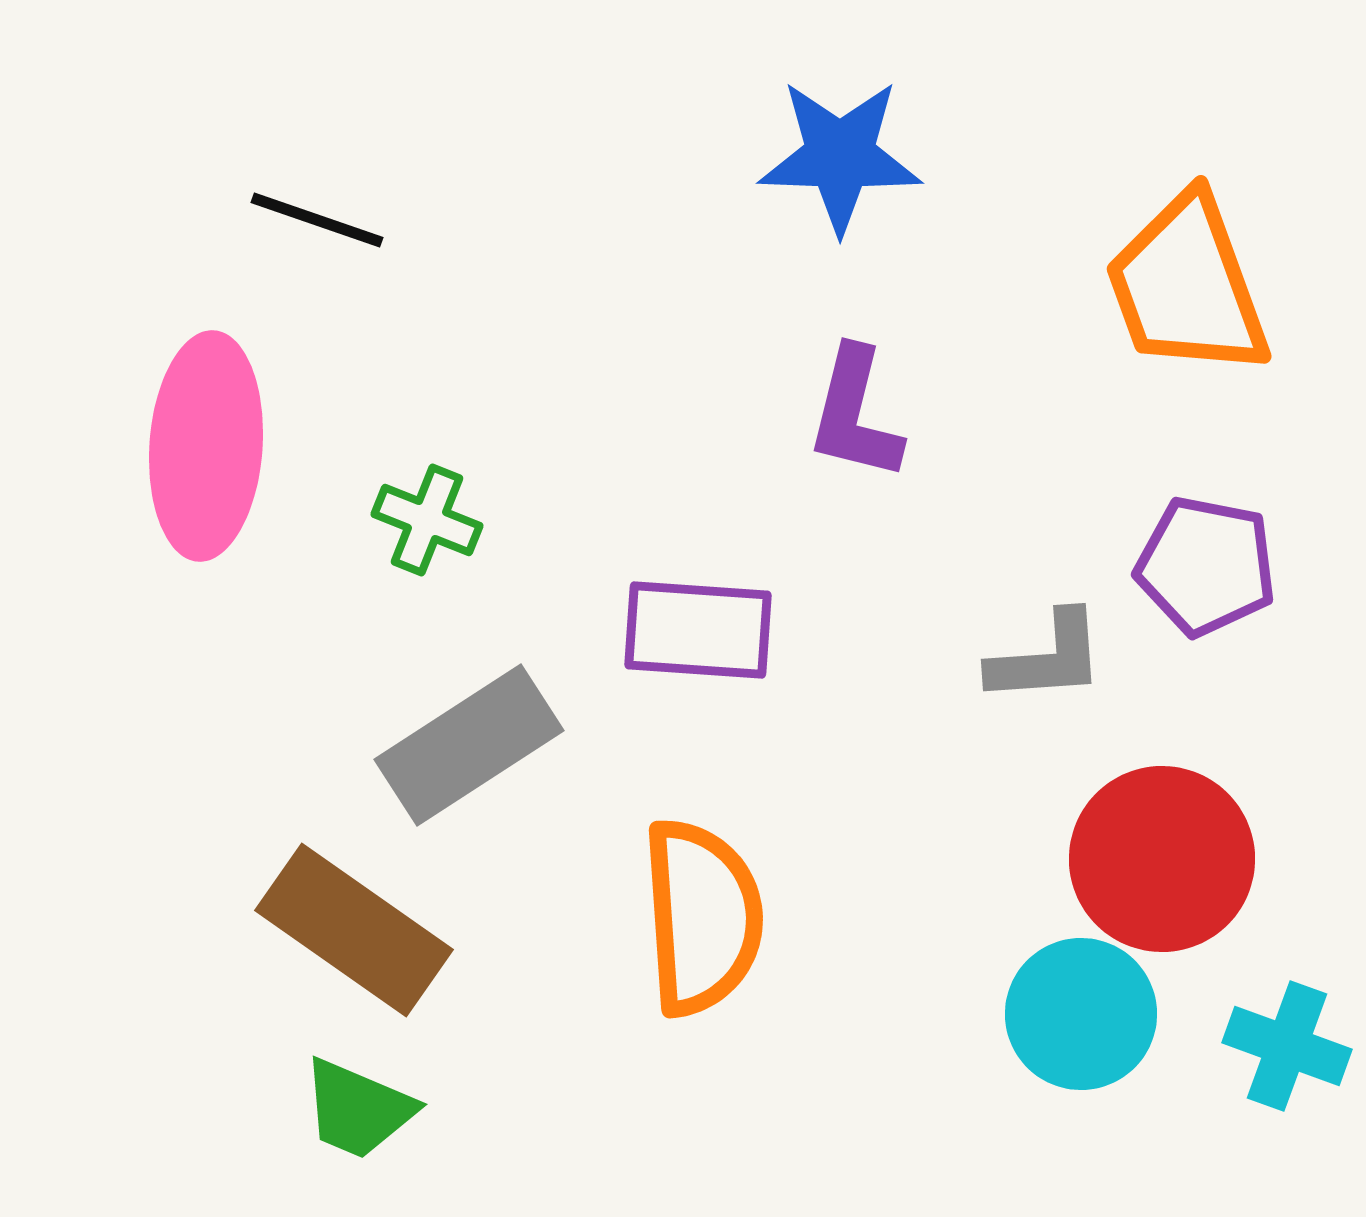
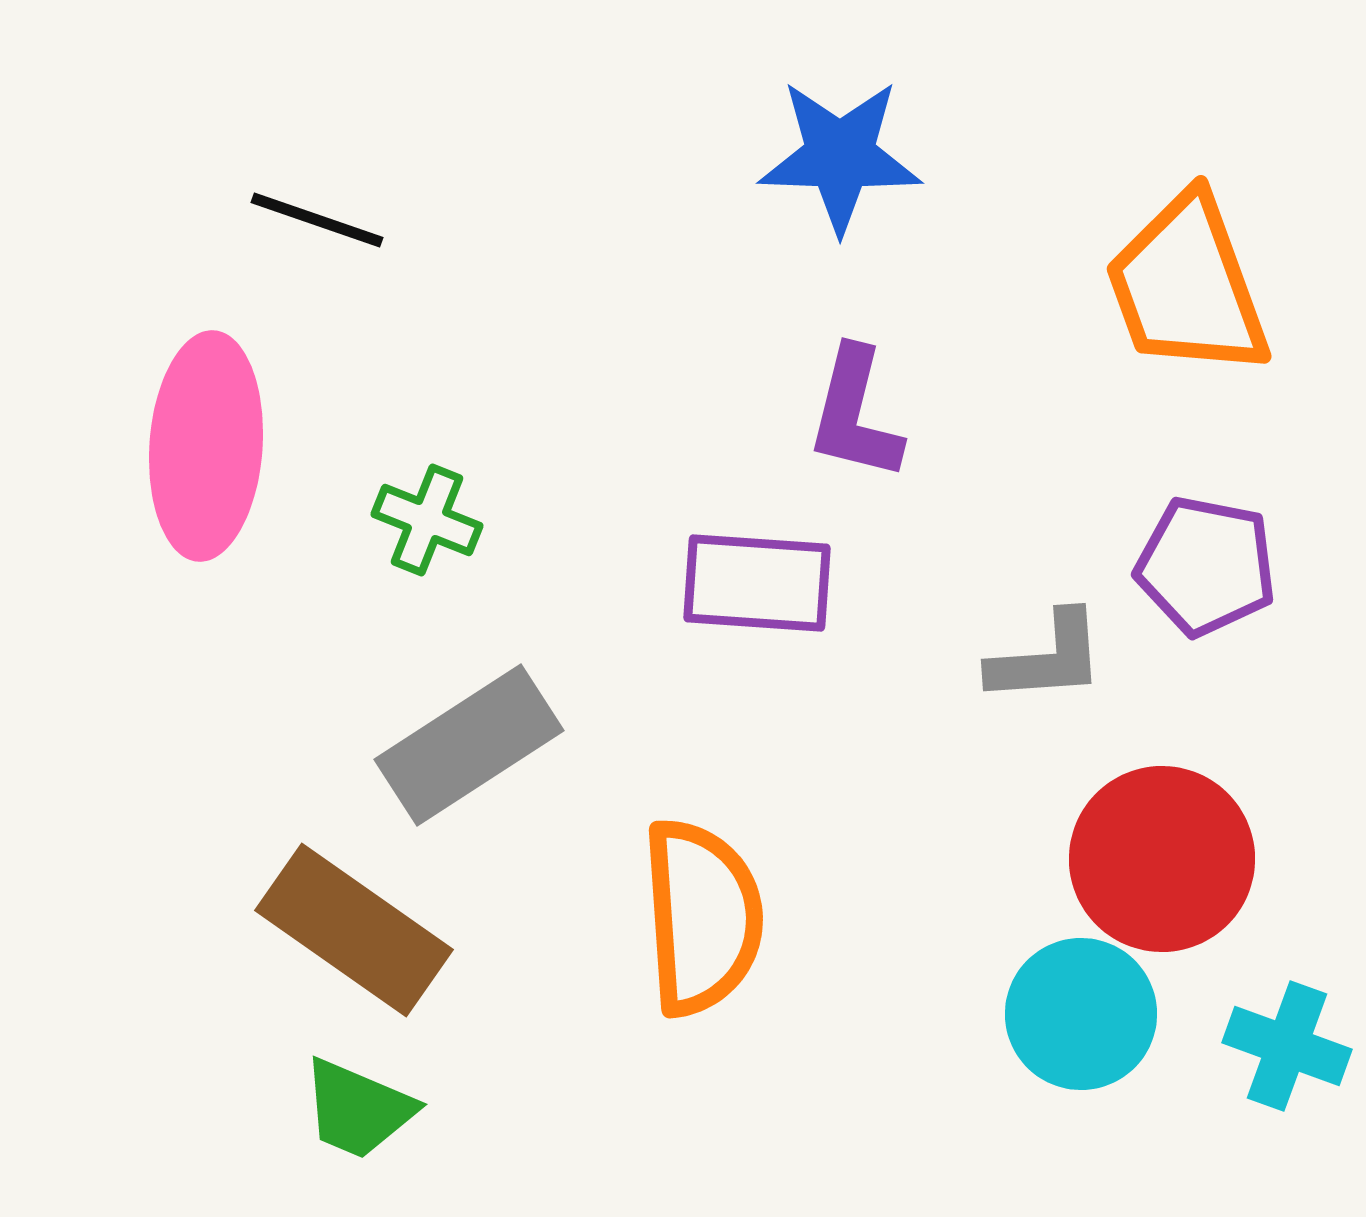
purple rectangle: moved 59 px right, 47 px up
